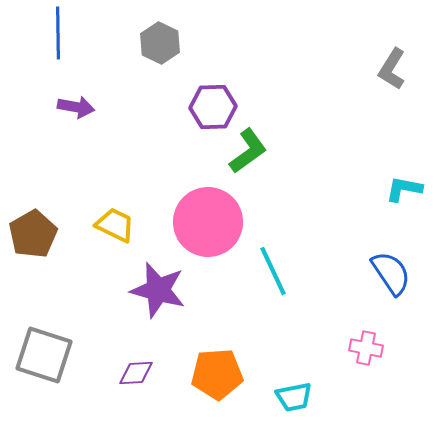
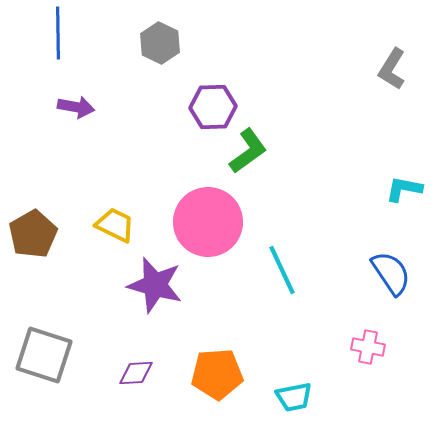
cyan line: moved 9 px right, 1 px up
purple star: moved 3 px left, 5 px up
pink cross: moved 2 px right, 1 px up
